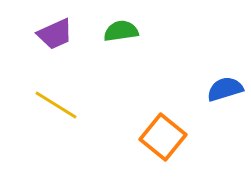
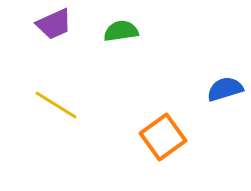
purple trapezoid: moved 1 px left, 10 px up
orange square: rotated 15 degrees clockwise
